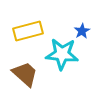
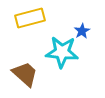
yellow rectangle: moved 2 px right, 13 px up
cyan star: moved 2 px up
